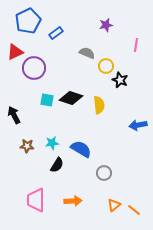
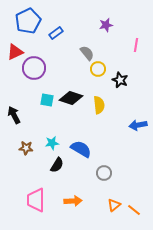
gray semicircle: rotated 28 degrees clockwise
yellow circle: moved 8 px left, 3 px down
brown star: moved 1 px left, 2 px down
